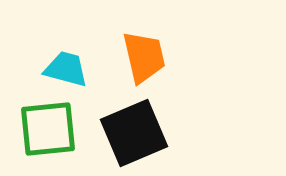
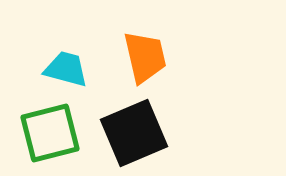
orange trapezoid: moved 1 px right
green square: moved 2 px right, 4 px down; rotated 8 degrees counterclockwise
